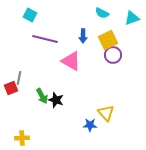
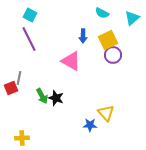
cyan triangle: rotated 21 degrees counterclockwise
purple line: moved 16 px left; rotated 50 degrees clockwise
black star: moved 2 px up
